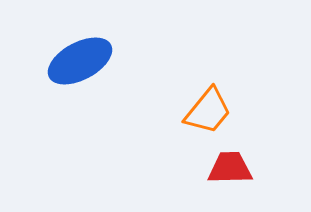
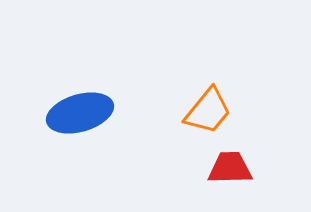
blue ellipse: moved 52 px down; rotated 12 degrees clockwise
